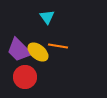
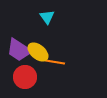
orange line: moved 3 px left, 16 px down
purple trapezoid: rotated 12 degrees counterclockwise
